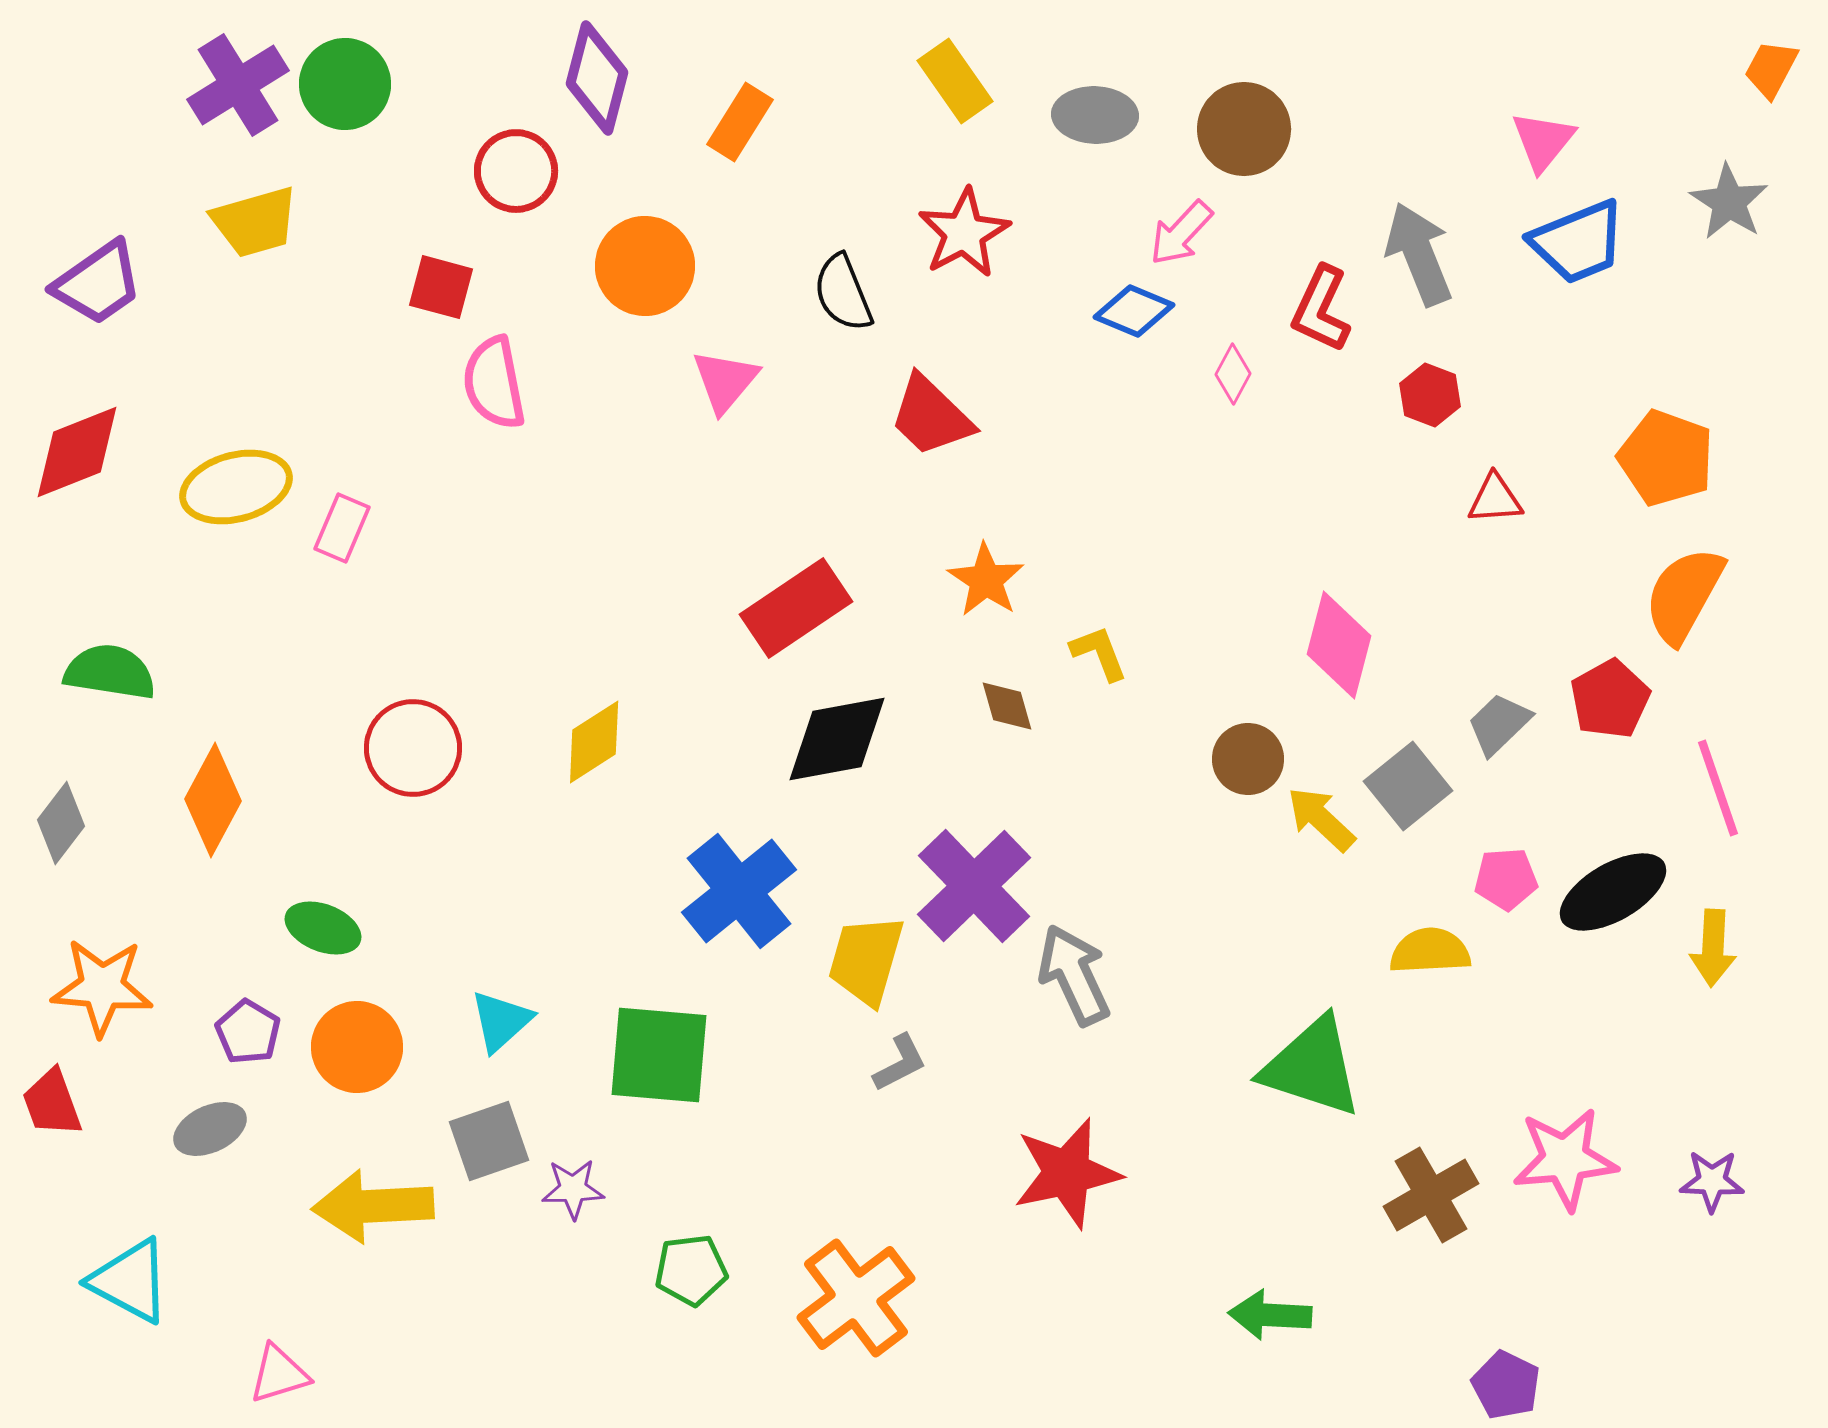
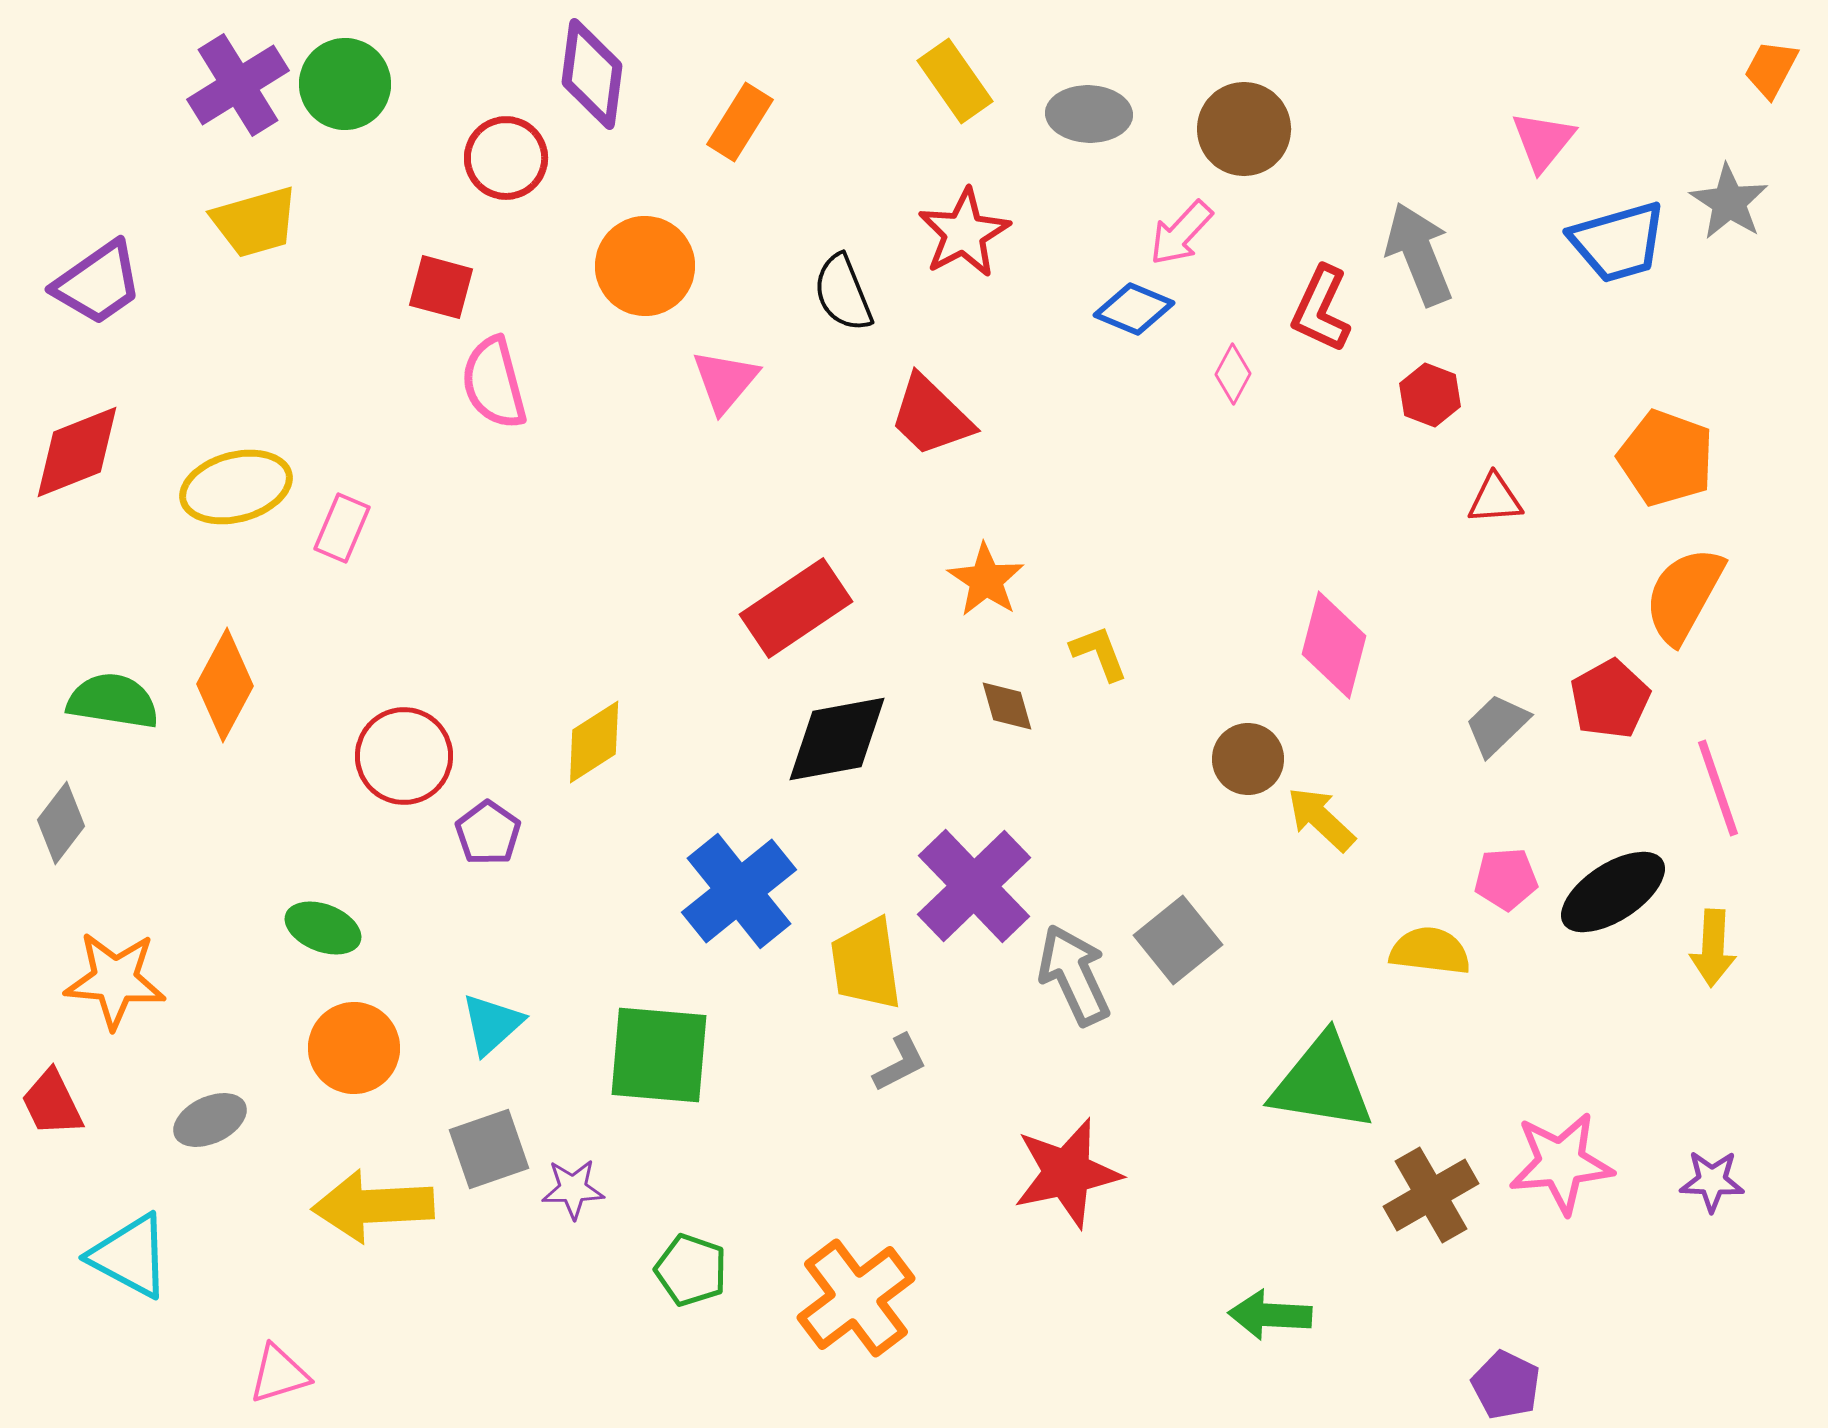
purple diamond at (597, 78): moved 5 px left, 4 px up; rotated 7 degrees counterclockwise
gray ellipse at (1095, 115): moved 6 px left, 1 px up
red circle at (516, 171): moved 10 px left, 13 px up
blue trapezoid at (1578, 242): moved 40 px right; rotated 6 degrees clockwise
blue diamond at (1134, 311): moved 2 px up
pink semicircle at (494, 383): rotated 4 degrees counterclockwise
pink diamond at (1339, 645): moved 5 px left
green semicircle at (110, 672): moved 3 px right, 29 px down
gray trapezoid at (1499, 724): moved 2 px left, 1 px down
red circle at (413, 748): moved 9 px left, 8 px down
gray square at (1408, 786): moved 230 px left, 154 px down
orange diamond at (213, 800): moved 12 px right, 115 px up
black ellipse at (1613, 892): rotated 3 degrees counterclockwise
yellow semicircle at (1430, 951): rotated 10 degrees clockwise
yellow trapezoid at (866, 960): moved 4 px down; rotated 24 degrees counterclockwise
orange star at (102, 987): moved 13 px right, 7 px up
cyan triangle at (501, 1021): moved 9 px left, 3 px down
purple pentagon at (248, 1032): moved 240 px right, 199 px up; rotated 4 degrees clockwise
orange circle at (357, 1047): moved 3 px left, 1 px down
green triangle at (1312, 1067): moved 10 px right, 16 px down; rotated 9 degrees counterclockwise
red trapezoid at (52, 1103): rotated 6 degrees counterclockwise
gray ellipse at (210, 1129): moved 9 px up
gray square at (489, 1141): moved 8 px down
pink star at (1565, 1159): moved 4 px left, 4 px down
green pentagon at (691, 1270): rotated 26 degrees clockwise
cyan triangle at (130, 1281): moved 25 px up
